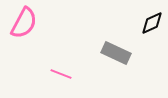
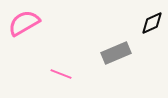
pink semicircle: rotated 148 degrees counterclockwise
gray rectangle: rotated 48 degrees counterclockwise
